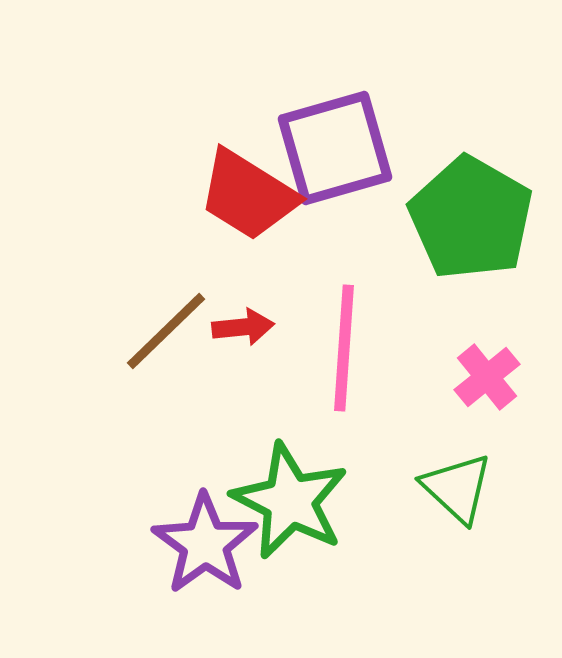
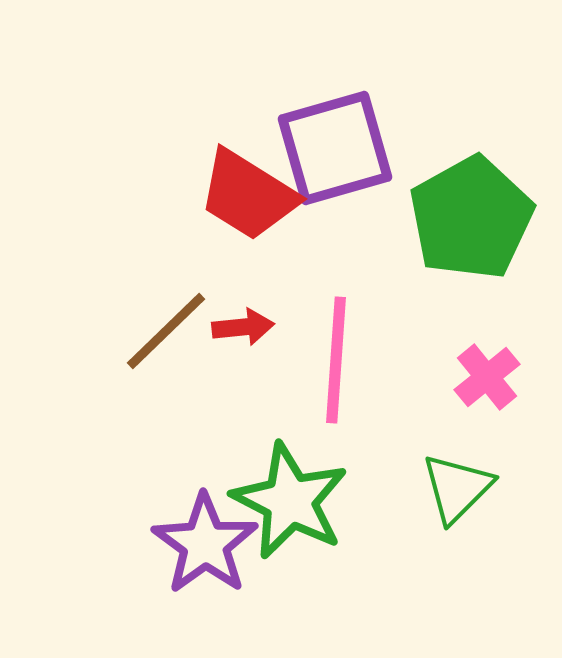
green pentagon: rotated 13 degrees clockwise
pink line: moved 8 px left, 12 px down
green triangle: rotated 32 degrees clockwise
